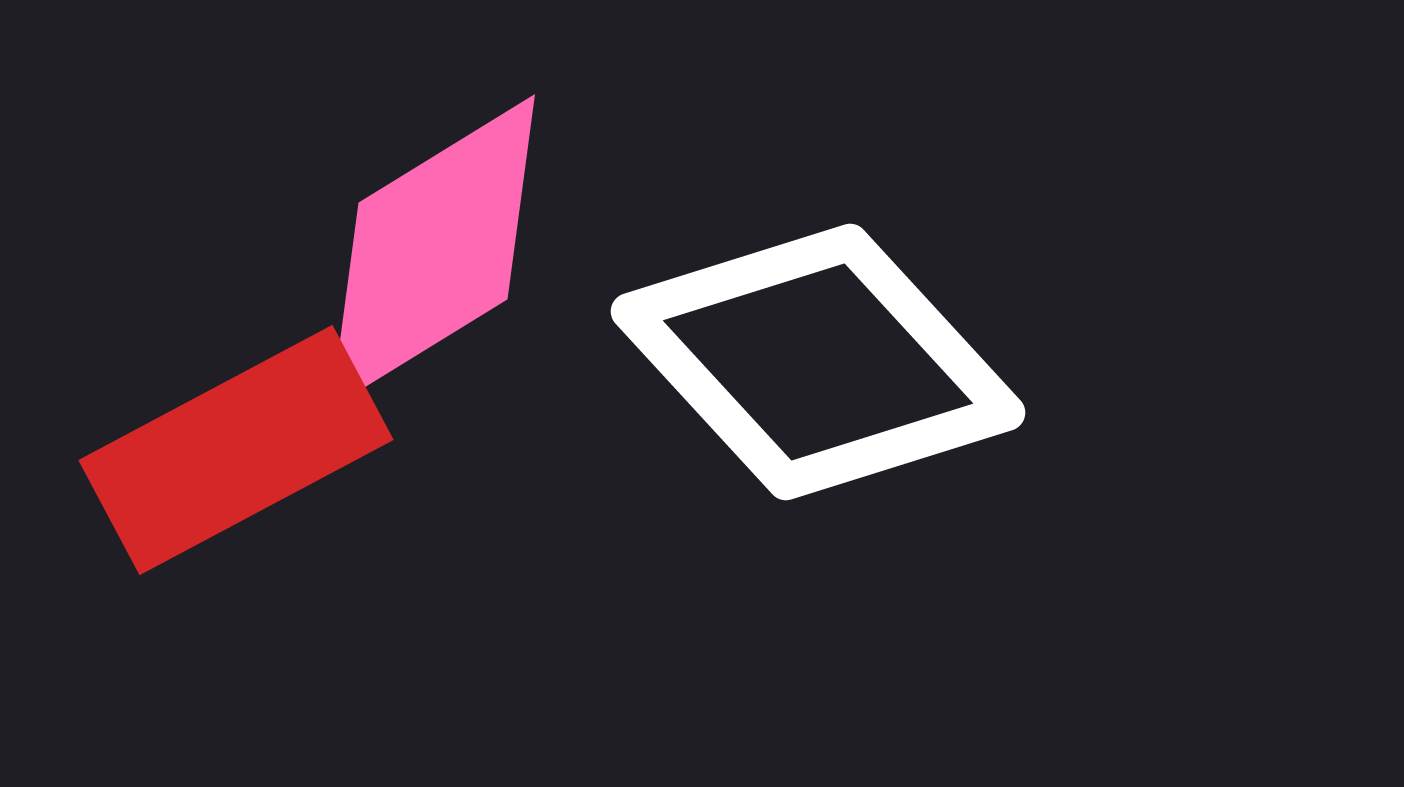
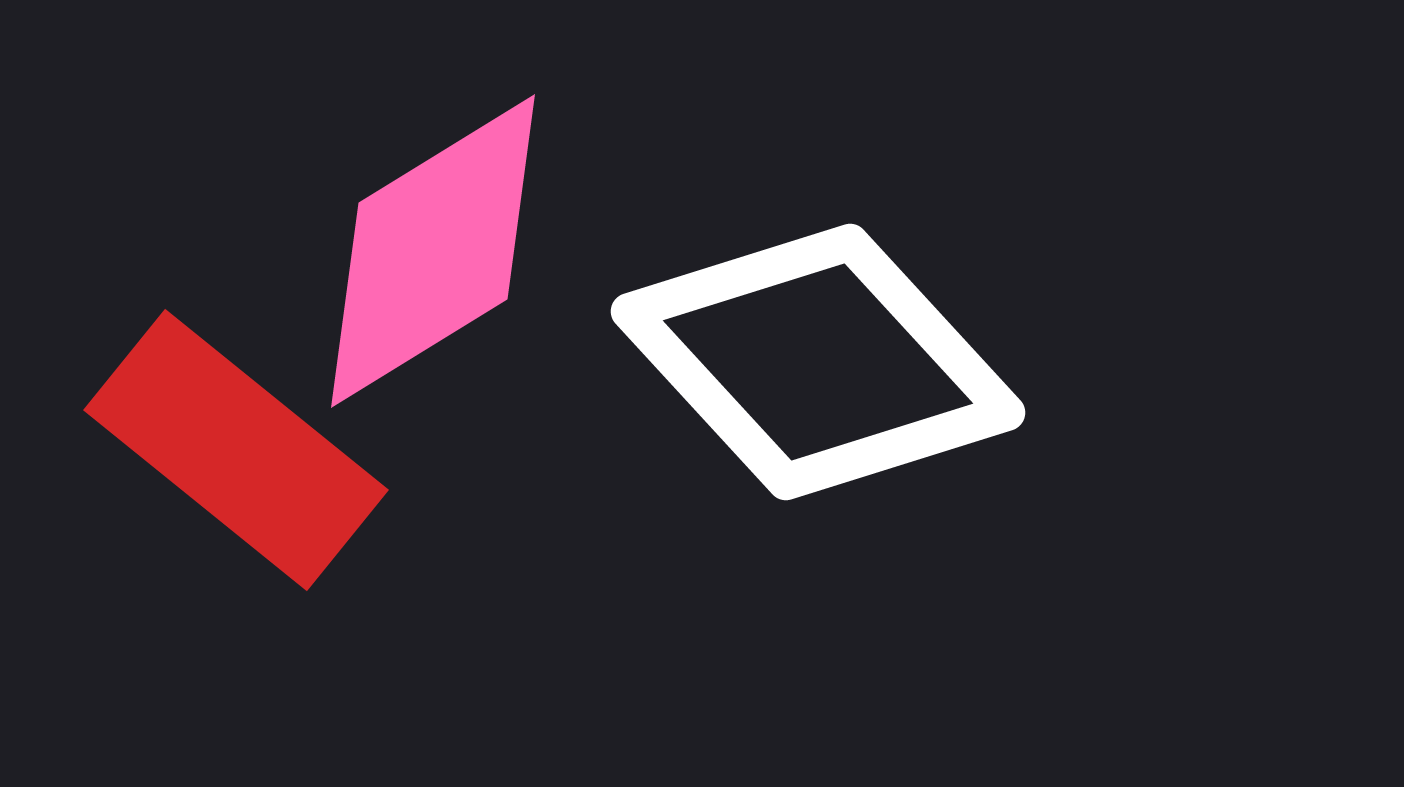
red rectangle: rotated 67 degrees clockwise
